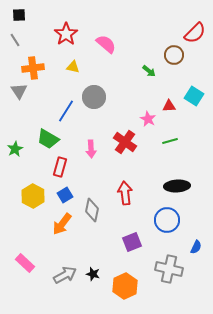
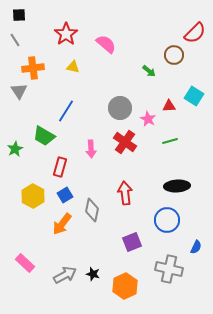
gray circle: moved 26 px right, 11 px down
green trapezoid: moved 4 px left, 3 px up
